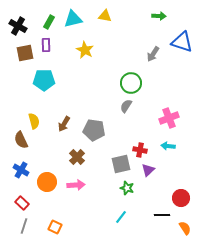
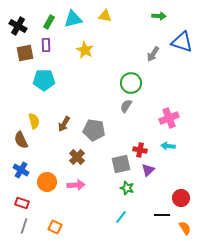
red rectangle: rotated 24 degrees counterclockwise
